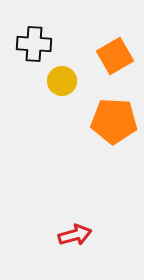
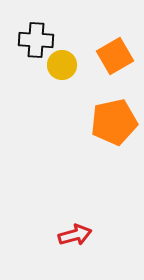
black cross: moved 2 px right, 4 px up
yellow circle: moved 16 px up
orange pentagon: moved 1 px down; rotated 15 degrees counterclockwise
